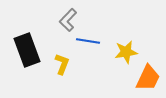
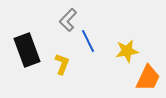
blue line: rotated 55 degrees clockwise
yellow star: moved 1 px right, 1 px up
